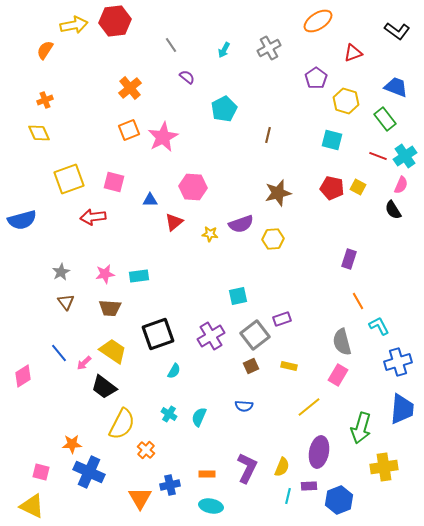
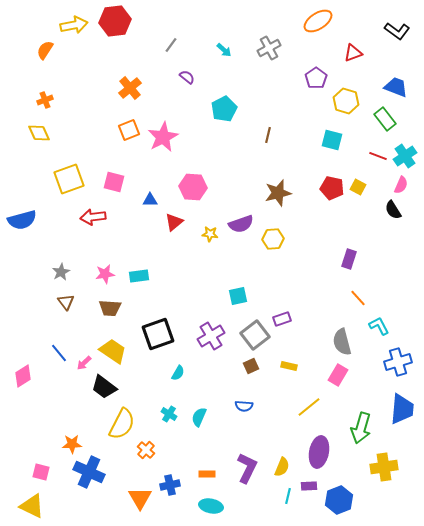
gray line at (171, 45): rotated 70 degrees clockwise
cyan arrow at (224, 50): rotated 77 degrees counterclockwise
orange line at (358, 301): moved 3 px up; rotated 12 degrees counterclockwise
cyan semicircle at (174, 371): moved 4 px right, 2 px down
